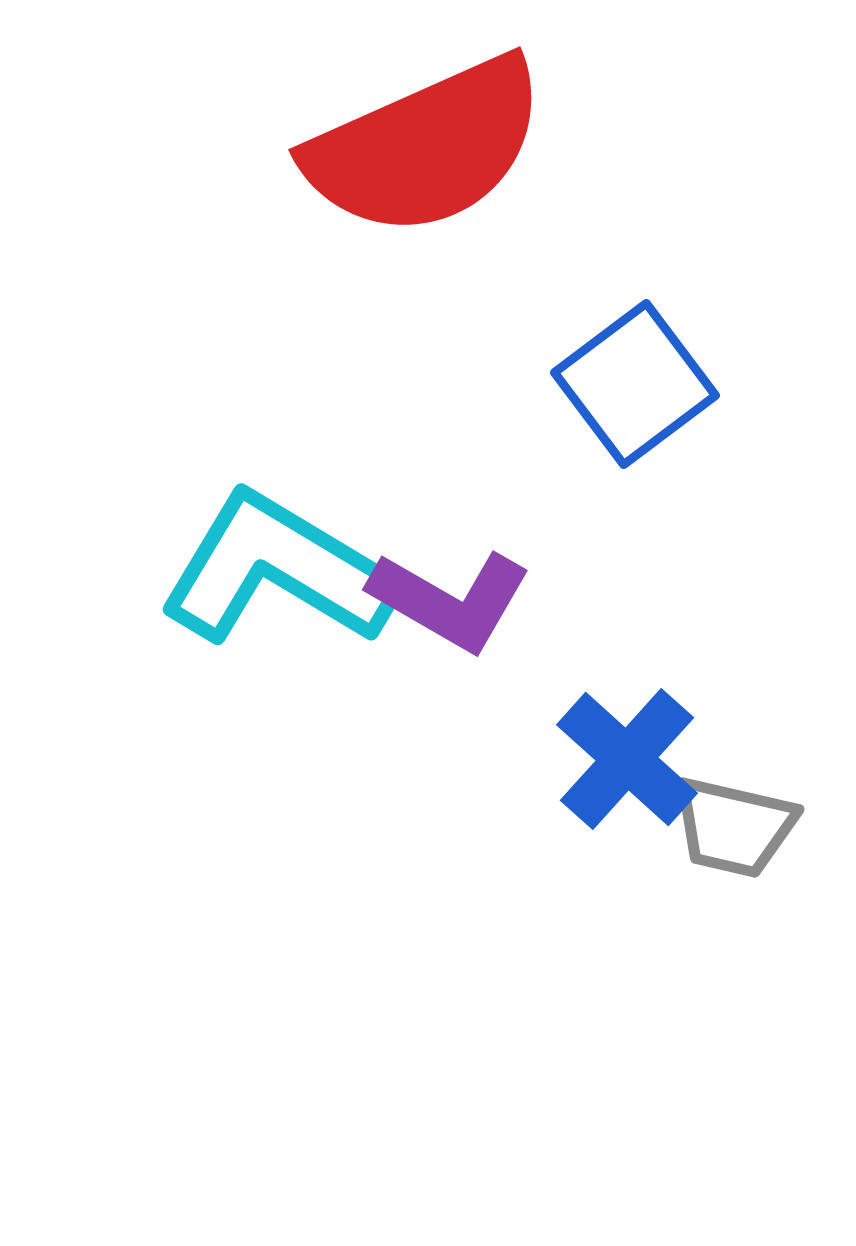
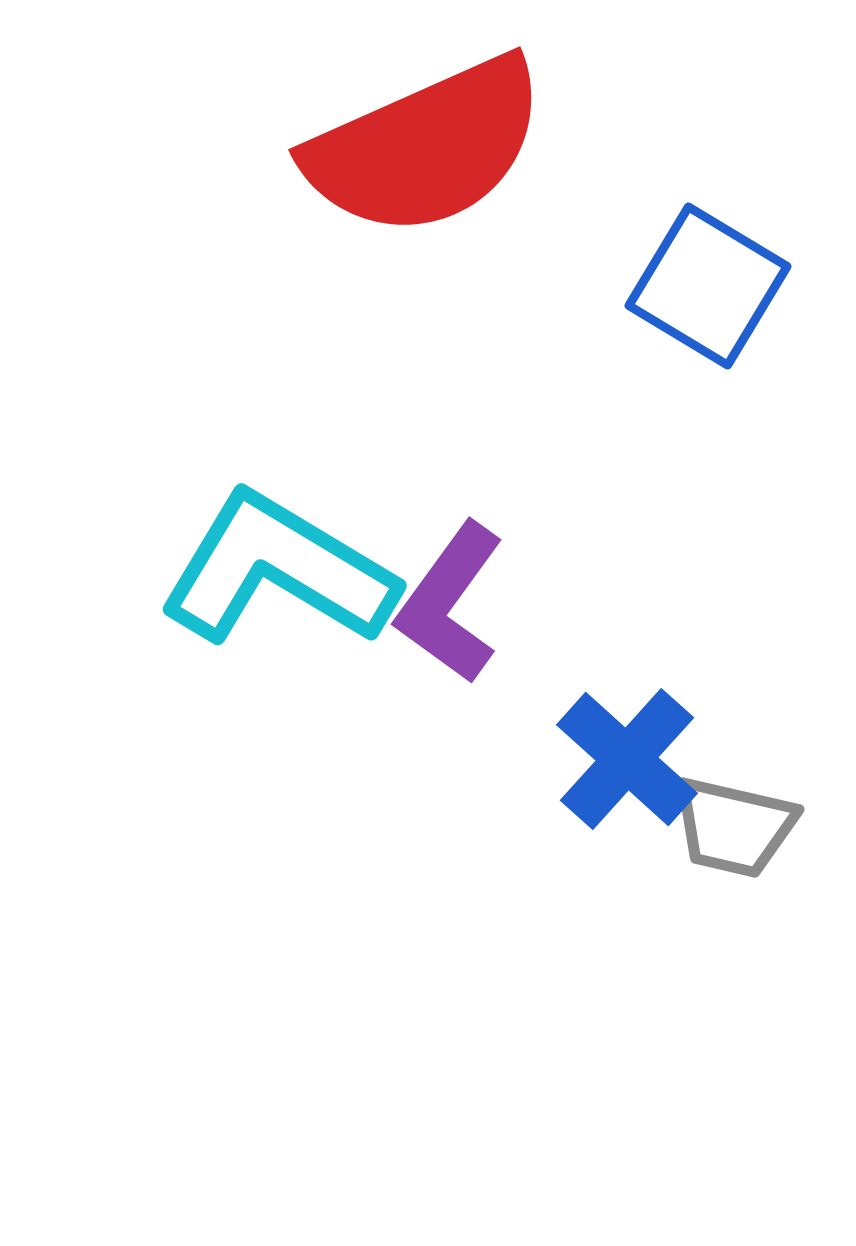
blue square: moved 73 px right, 98 px up; rotated 22 degrees counterclockwise
purple L-shape: moved 3 px down; rotated 96 degrees clockwise
